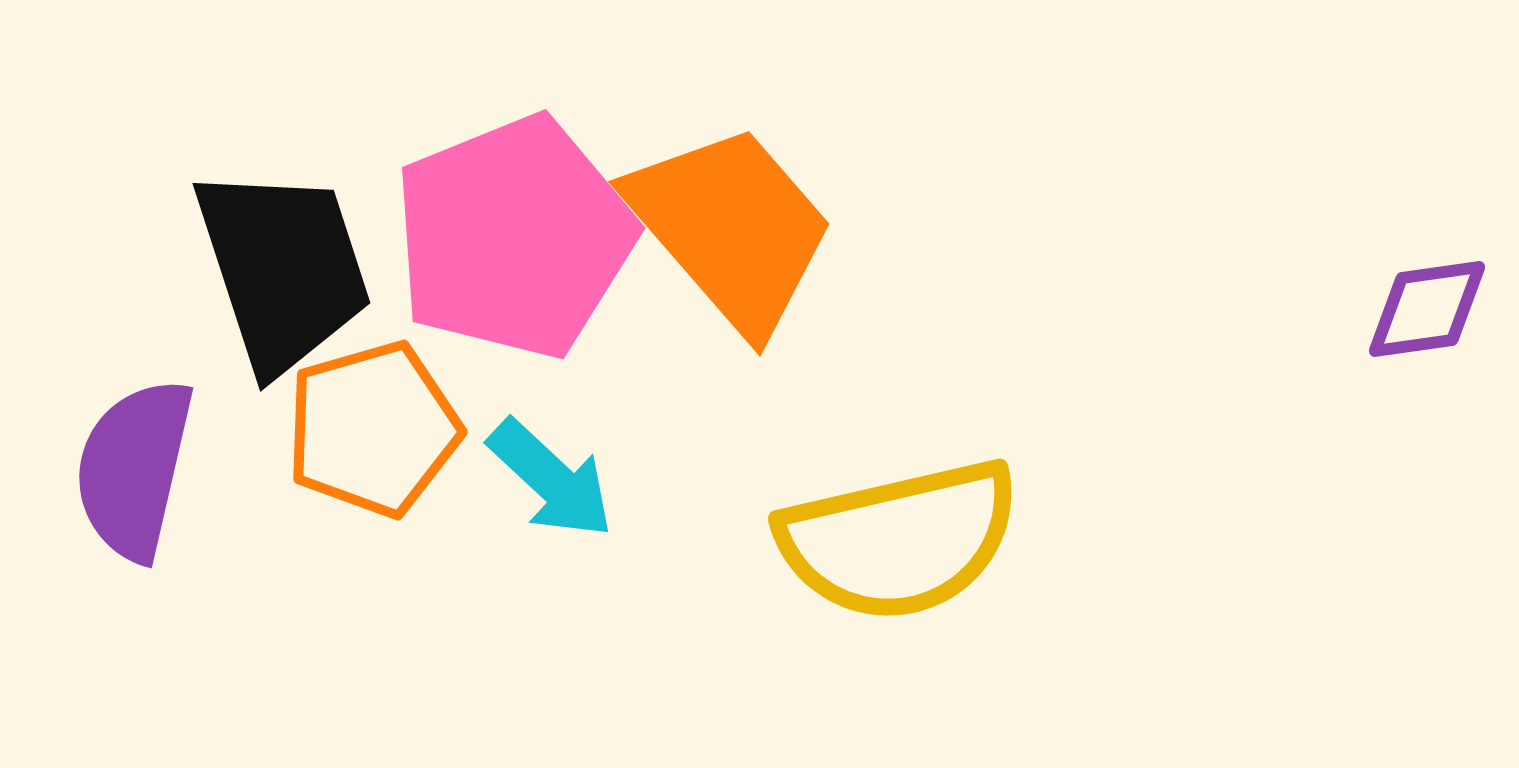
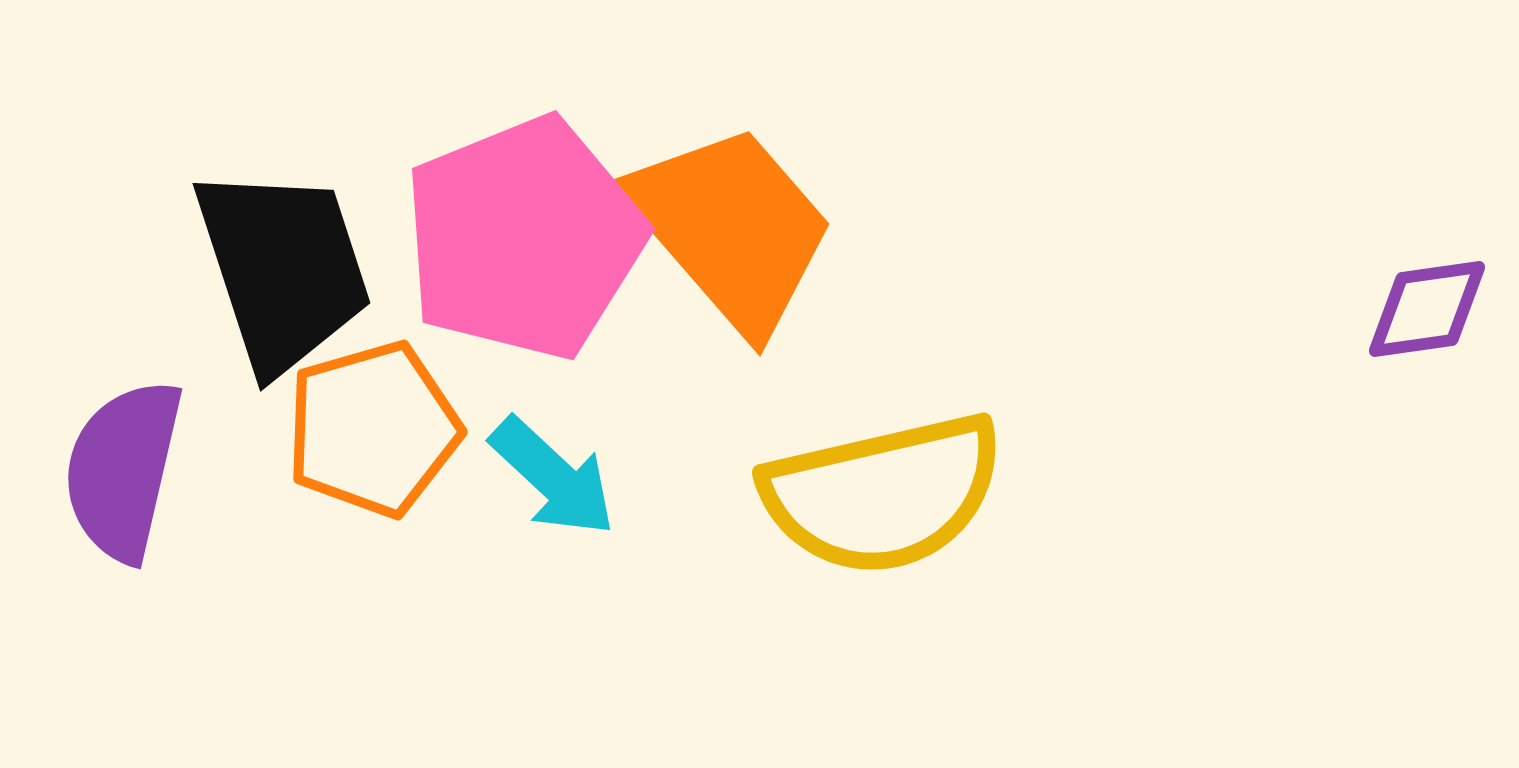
pink pentagon: moved 10 px right, 1 px down
purple semicircle: moved 11 px left, 1 px down
cyan arrow: moved 2 px right, 2 px up
yellow semicircle: moved 16 px left, 46 px up
